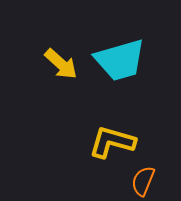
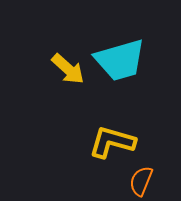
yellow arrow: moved 7 px right, 5 px down
orange semicircle: moved 2 px left
